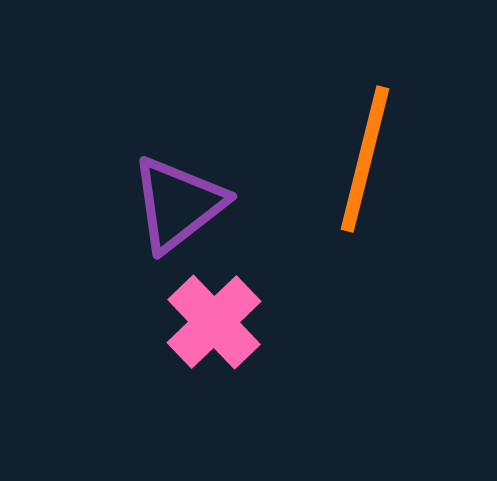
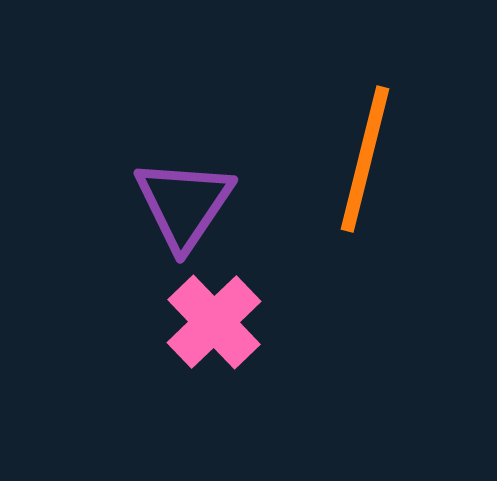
purple triangle: moved 6 px right; rotated 18 degrees counterclockwise
